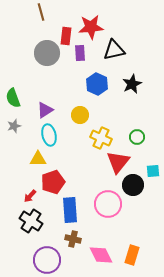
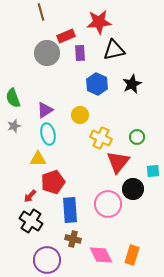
red star: moved 8 px right, 5 px up
red rectangle: rotated 60 degrees clockwise
cyan ellipse: moved 1 px left, 1 px up
black circle: moved 4 px down
